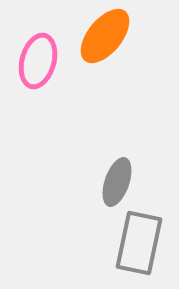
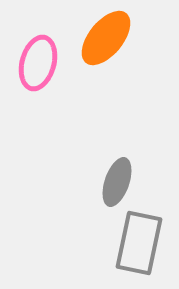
orange ellipse: moved 1 px right, 2 px down
pink ellipse: moved 2 px down
